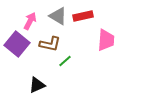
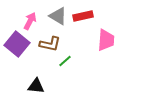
black triangle: moved 1 px left, 1 px down; rotated 30 degrees clockwise
